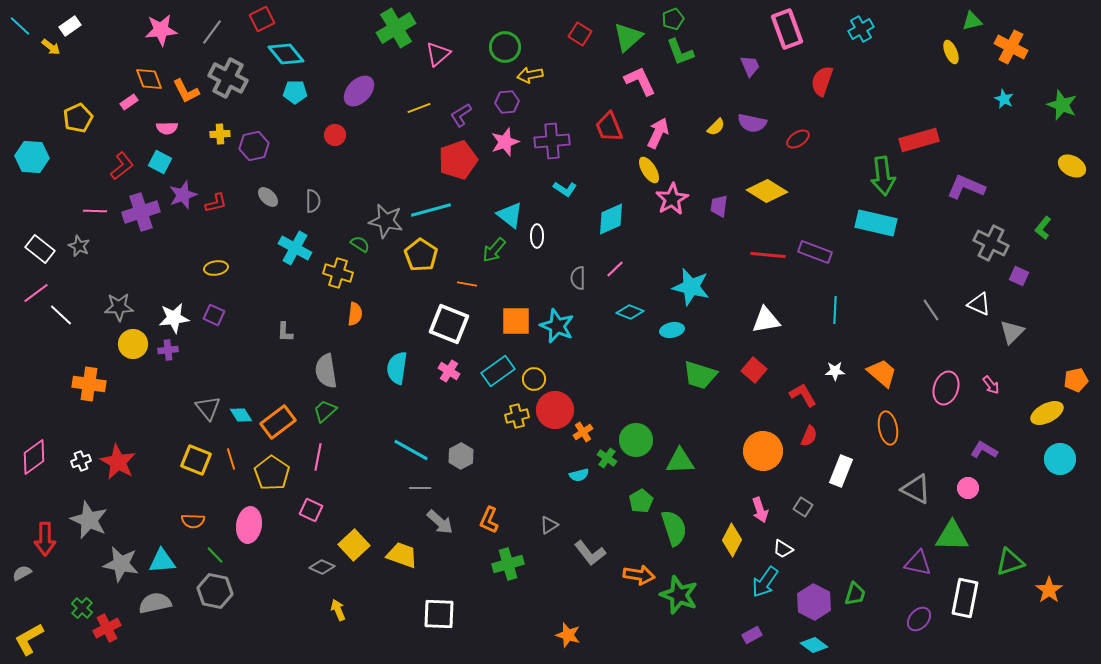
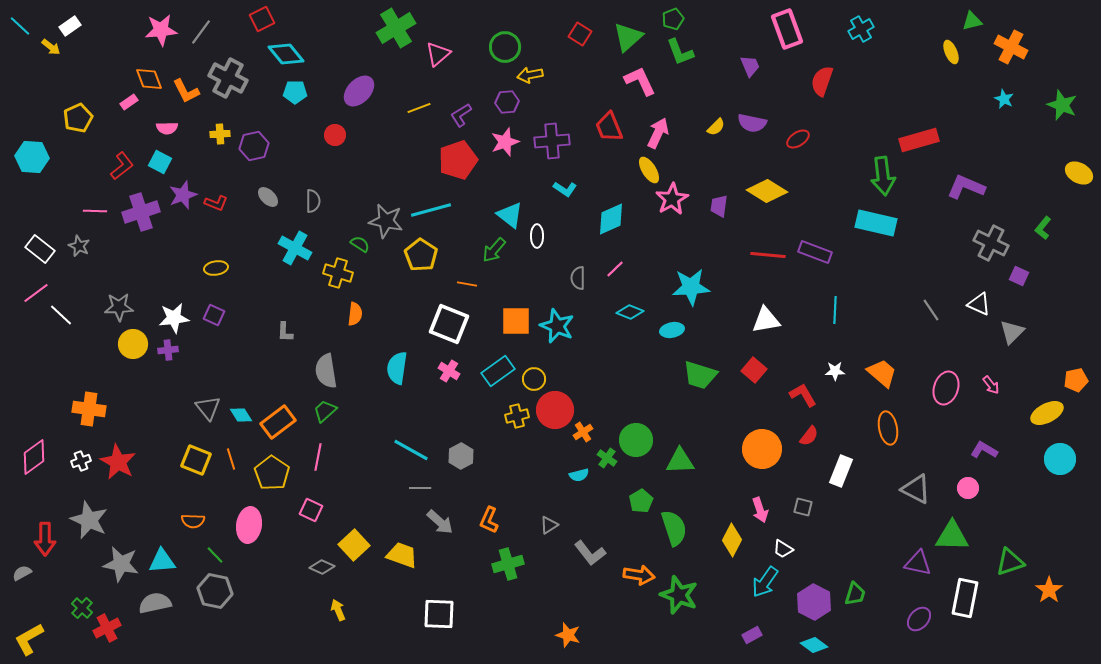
gray line at (212, 32): moved 11 px left
yellow ellipse at (1072, 166): moved 7 px right, 7 px down
red L-shape at (216, 203): rotated 35 degrees clockwise
cyan star at (691, 287): rotated 18 degrees counterclockwise
orange cross at (89, 384): moved 25 px down
red semicircle at (809, 436): rotated 15 degrees clockwise
orange circle at (763, 451): moved 1 px left, 2 px up
gray square at (803, 507): rotated 18 degrees counterclockwise
